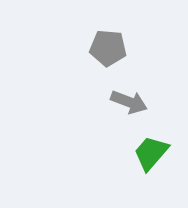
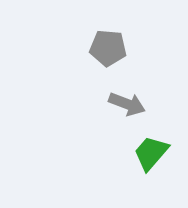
gray arrow: moved 2 px left, 2 px down
